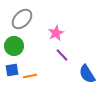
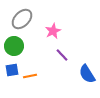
pink star: moved 3 px left, 2 px up
